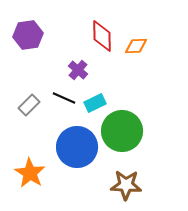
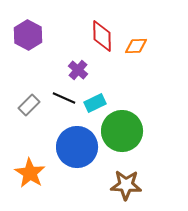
purple hexagon: rotated 24 degrees counterclockwise
